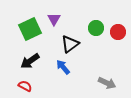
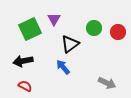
green circle: moved 2 px left
black arrow: moved 7 px left; rotated 24 degrees clockwise
